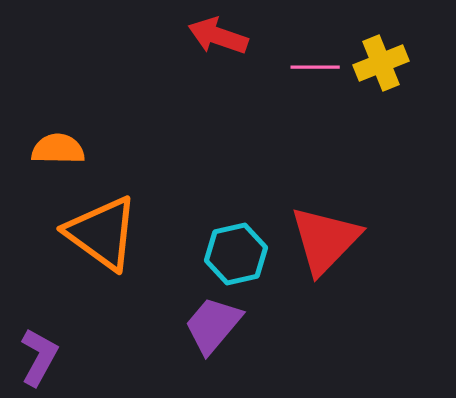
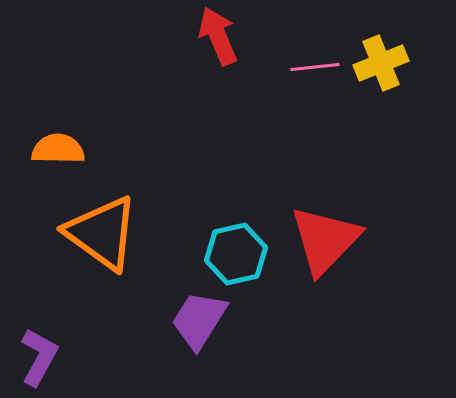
red arrow: rotated 48 degrees clockwise
pink line: rotated 6 degrees counterclockwise
purple trapezoid: moved 14 px left, 5 px up; rotated 8 degrees counterclockwise
